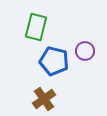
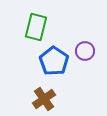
blue pentagon: rotated 20 degrees clockwise
